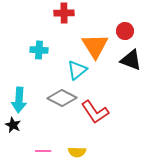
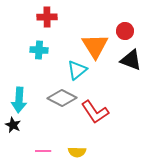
red cross: moved 17 px left, 4 px down
